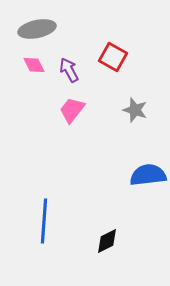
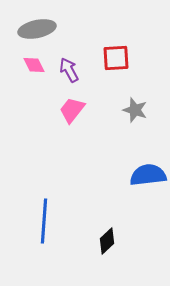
red square: moved 3 px right, 1 px down; rotated 32 degrees counterclockwise
black diamond: rotated 16 degrees counterclockwise
